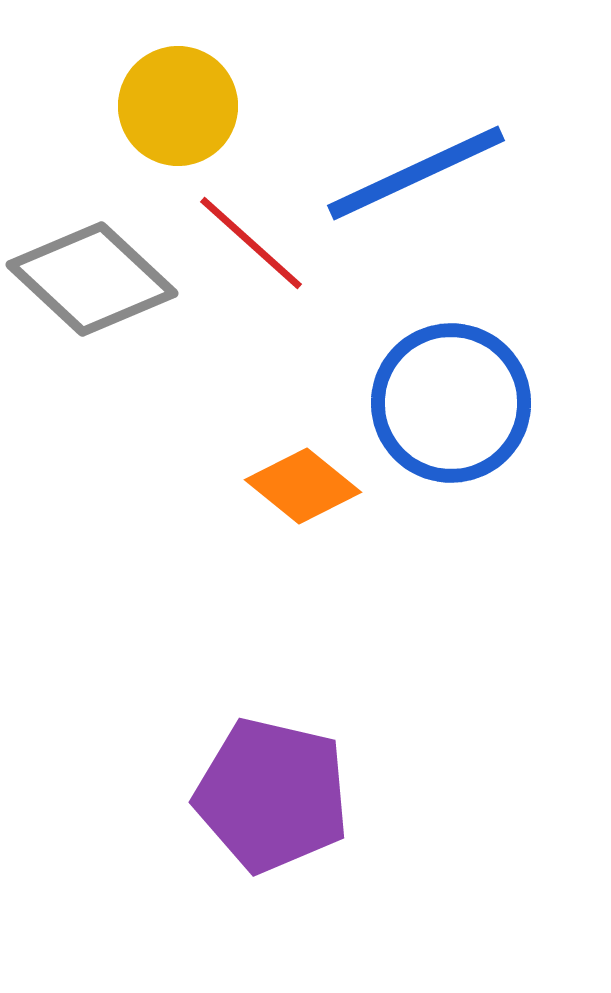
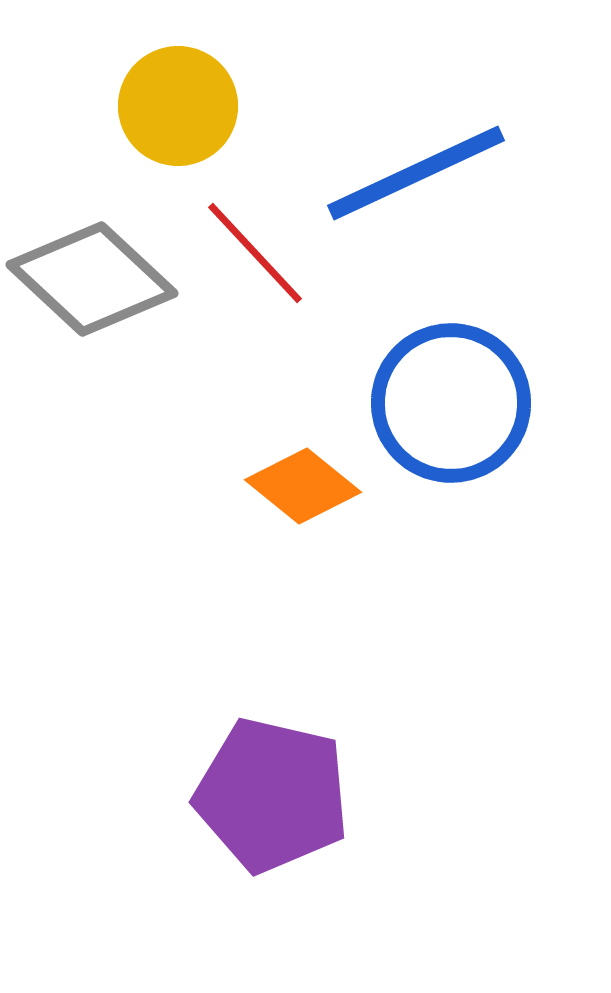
red line: moved 4 px right, 10 px down; rotated 5 degrees clockwise
